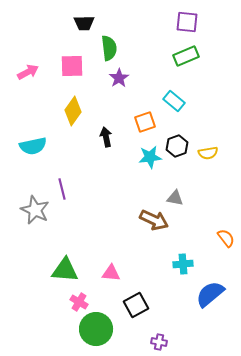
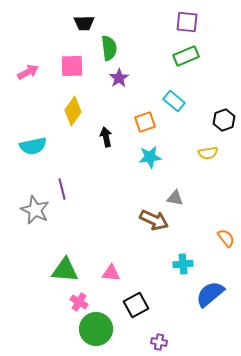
black hexagon: moved 47 px right, 26 px up
